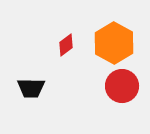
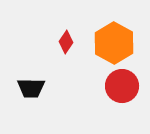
red diamond: moved 3 px up; rotated 20 degrees counterclockwise
